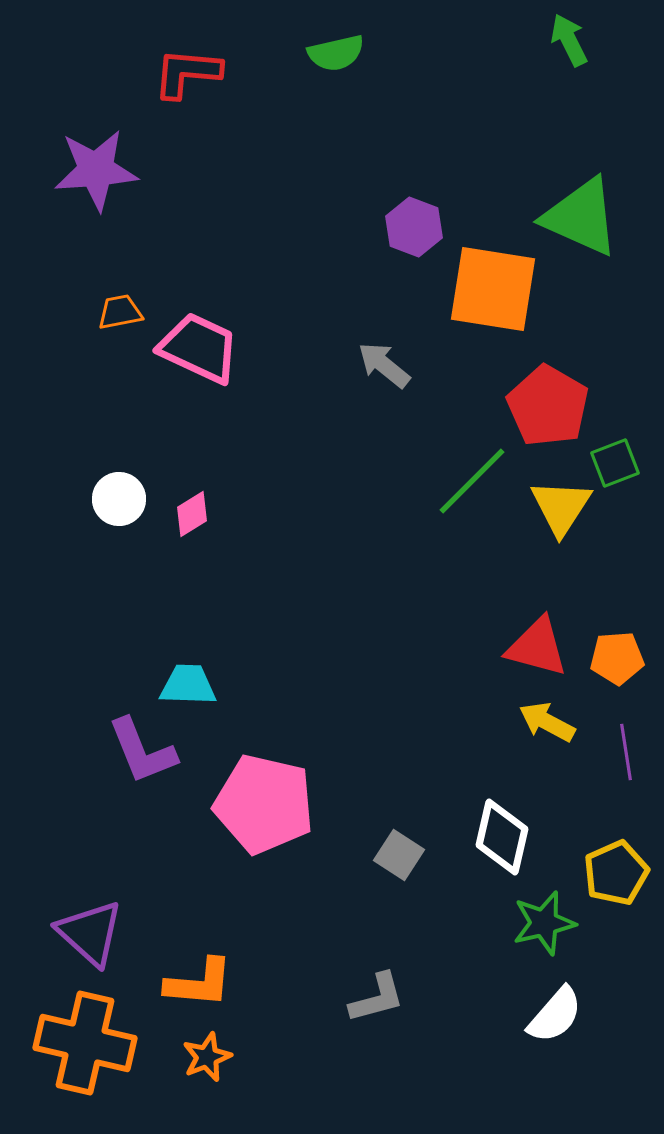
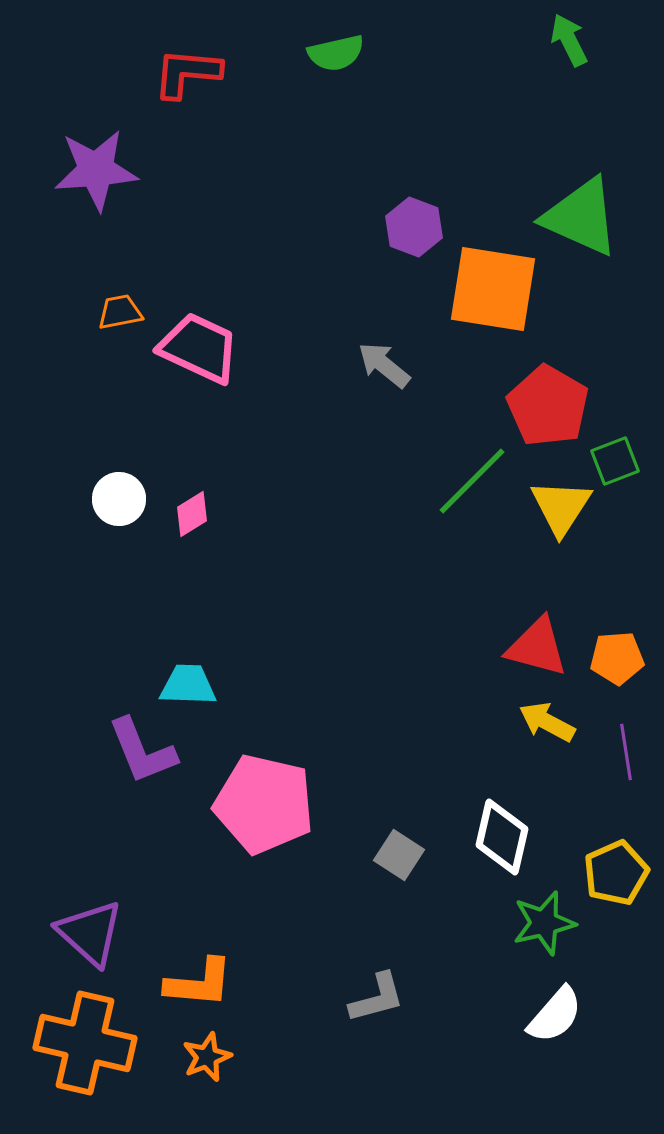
green square: moved 2 px up
